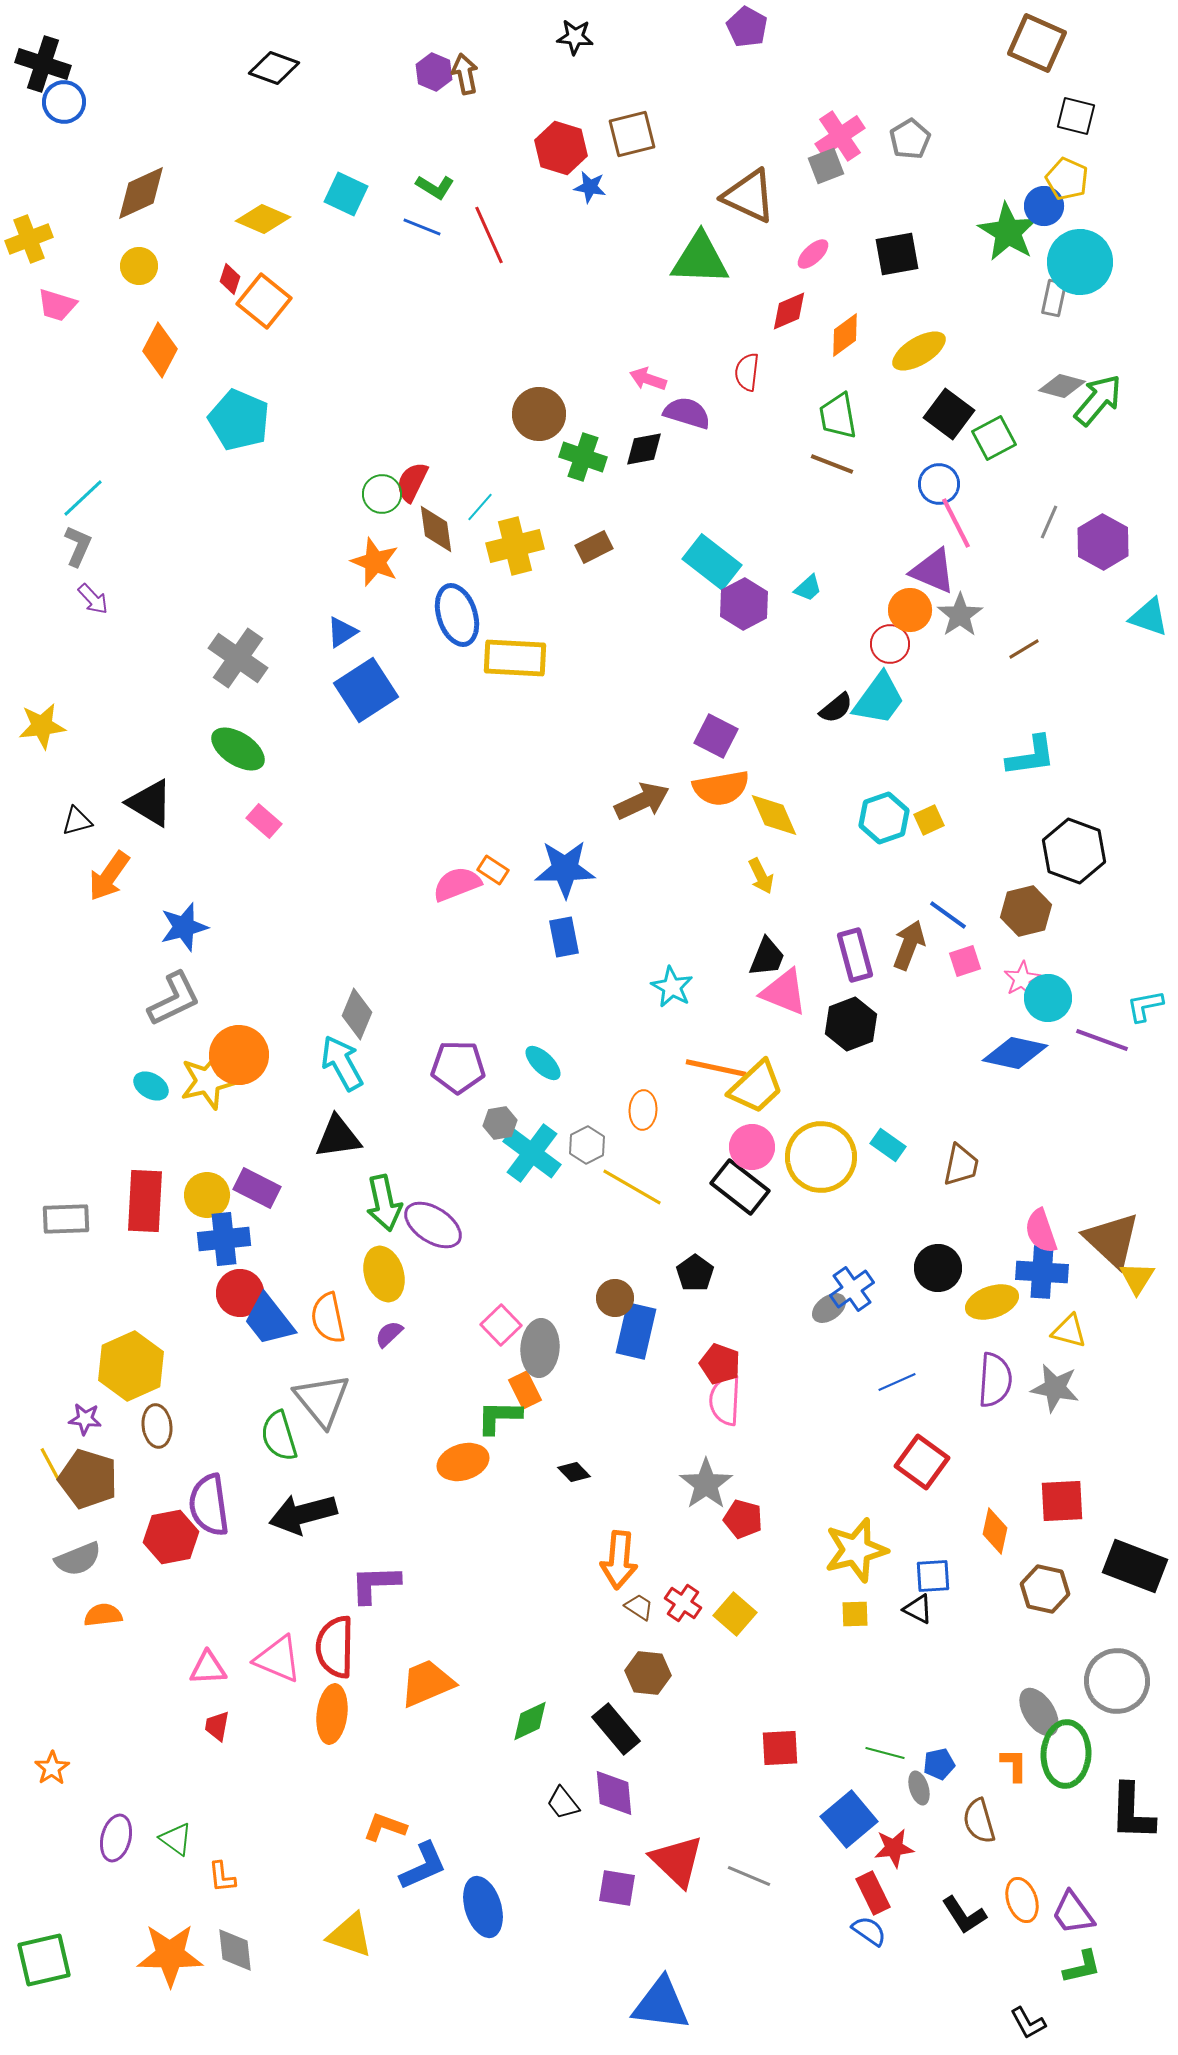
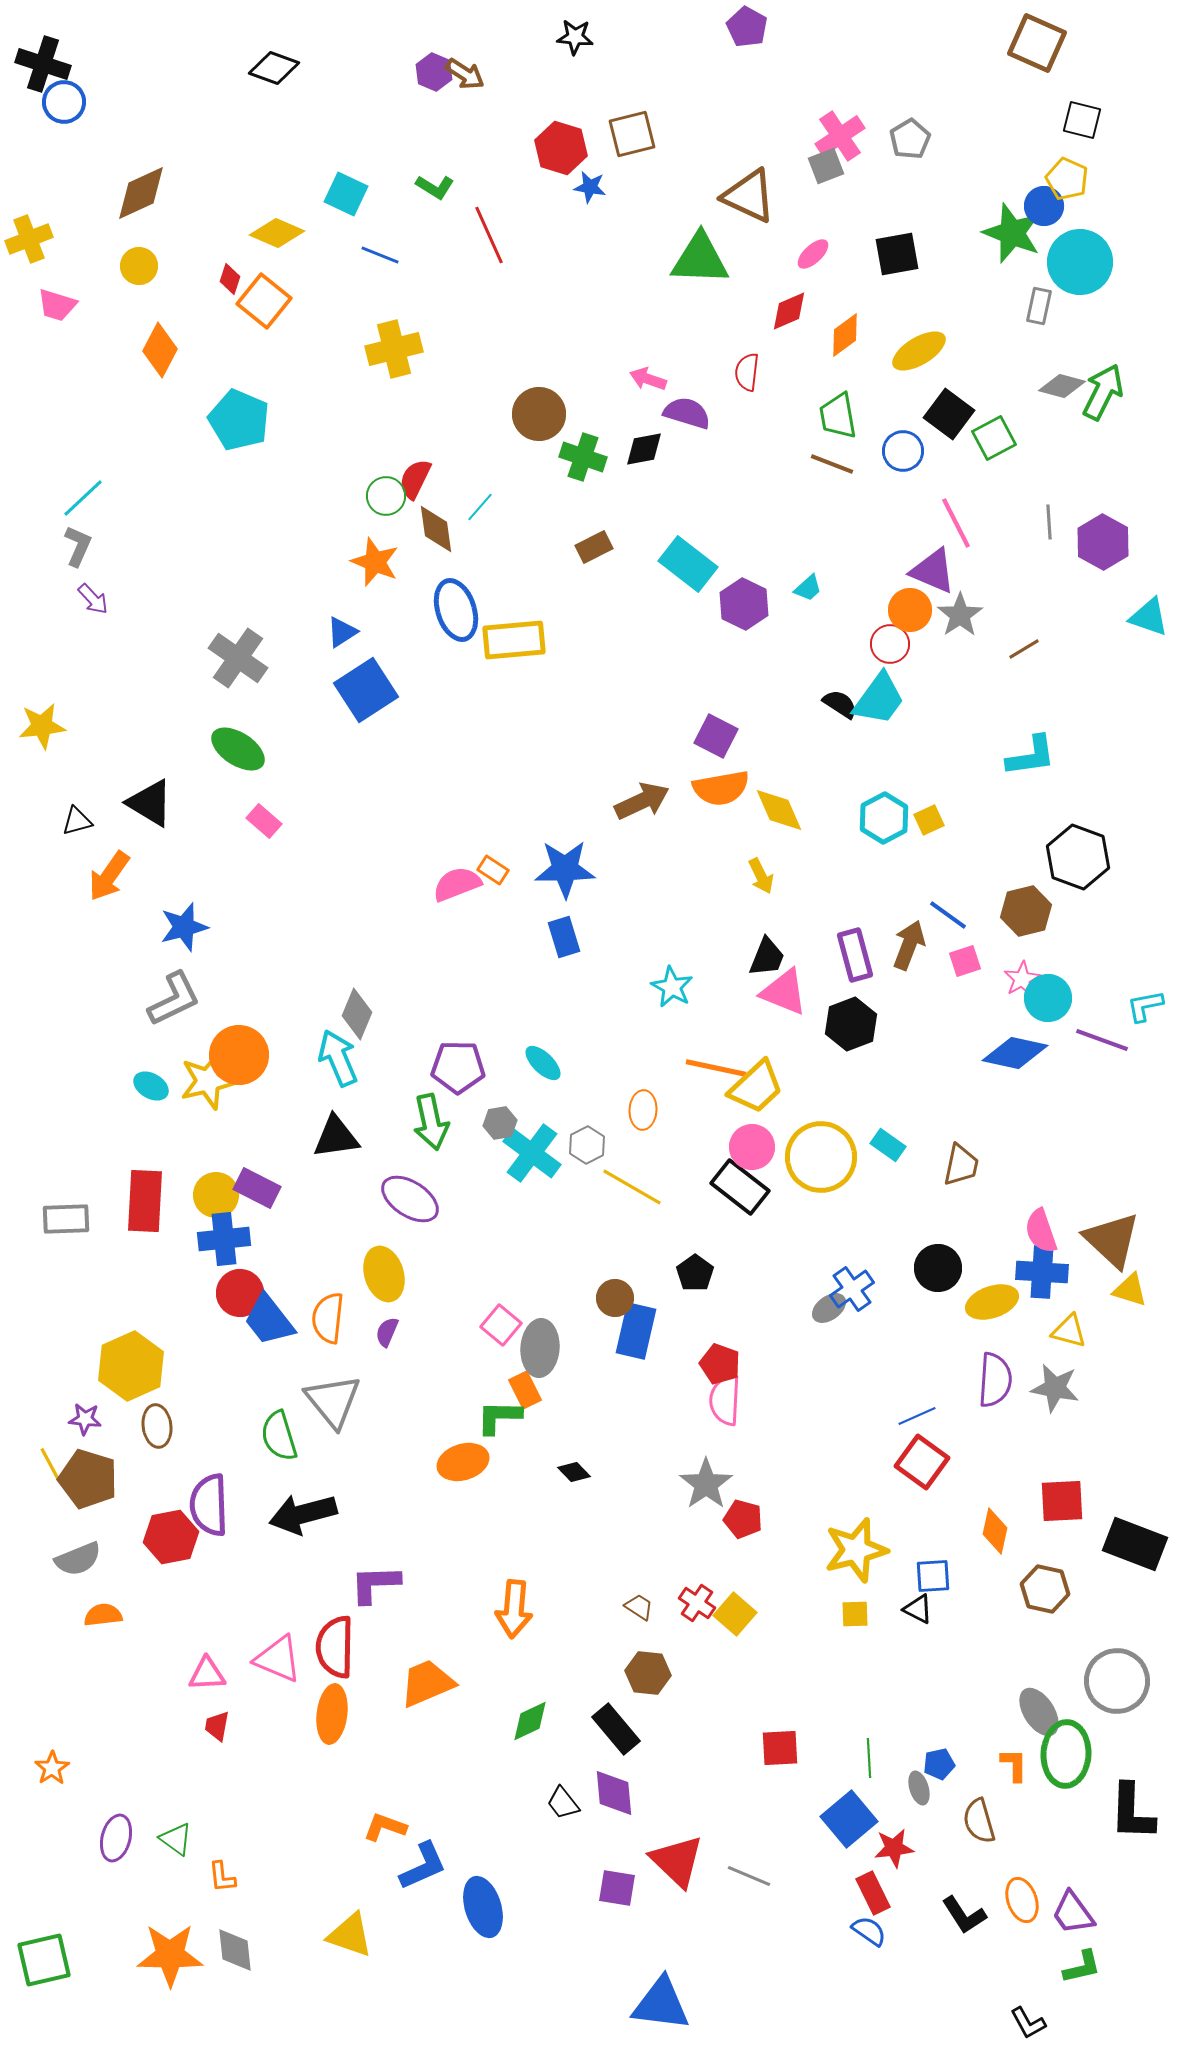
brown arrow at (465, 74): rotated 135 degrees clockwise
black square at (1076, 116): moved 6 px right, 4 px down
yellow diamond at (263, 219): moved 14 px right, 14 px down
blue line at (422, 227): moved 42 px left, 28 px down
green star at (1008, 232): moved 4 px right, 1 px down; rotated 10 degrees counterclockwise
gray rectangle at (1054, 298): moved 15 px left, 8 px down
green arrow at (1098, 400): moved 5 px right, 8 px up; rotated 14 degrees counterclockwise
red semicircle at (412, 482): moved 3 px right, 3 px up
blue circle at (939, 484): moved 36 px left, 33 px up
green circle at (382, 494): moved 4 px right, 2 px down
gray line at (1049, 522): rotated 28 degrees counterclockwise
yellow cross at (515, 546): moved 121 px left, 197 px up
cyan rectangle at (712, 562): moved 24 px left, 2 px down
purple hexagon at (744, 604): rotated 6 degrees counterclockwise
blue ellipse at (457, 615): moved 1 px left, 5 px up
yellow rectangle at (515, 658): moved 1 px left, 18 px up; rotated 8 degrees counterclockwise
black semicircle at (836, 708): moved 4 px right, 4 px up; rotated 108 degrees counterclockwise
yellow diamond at (774, 815): moved 5 px right, 5 px up
cyan hexagon at (884, 818): rotated 9 degrees counterclockwise
black hexagon at (1074, 851): moved 4 px right, 6 px down
blue rectangle at (564, 937): rotated 6 degrees counterclockwise
cyan arrow at (342, 1063): moved 4 px left, 5 px up; rotated 6 degrees clockwise
black triangle at (338, 1137): moved 2 px left
yellow circle at (207, 1195): moved 9 px right
green arrow at (384, 1203): moved 47 px right, 81 px up
purple ellipse at (433, 1225): moved 23 px left, 26 px up
yellow triangle at (1137, 1278): moved 7 px left, 12 px down; rotated 45 degrees counterclockwise
orange semicircle at (328, 1318): rotated 18 degrees clockwise
pink square at (501, 1325): rotated 6 degrees counterclockwise
purple semicircle at (389, 1334): moved 2 px left, 2 px up; rotated 24 degrees counterclockwise
blue line at (897, 1382): moved 20 px right, 34 px down
gray triangle at (322, 1400): moved 11 px right, 1 px down
purple semicircle at (209, 1505): rotated 6 degrees clockwise
orange arrow at (619, 1560): moved 105 px left, 49 px down
black rectangle at (1135, 1566): moved 22 px up
red cross at (683, 1603): moved 14 px right
pink triangle at (208, 1668): moved 1 px left, 6 px down
green line at (885, 1753): moved 16 px left, 5 px down; rotated 72 degrees clockwise
